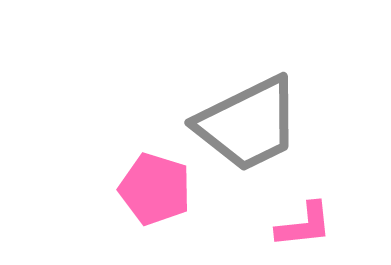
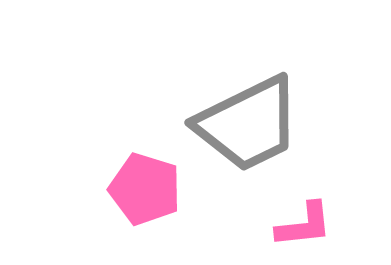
pink pentagon: moved 10 px left
